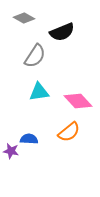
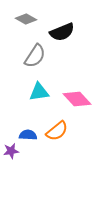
gray diamond: moved 2 px right, 1 px down
pink diamond: moved 1 px left, 2 px up
orange semicircle: moved 12 px left, 1 px up
blue semicircle: moved 1 px left, 4 px up
purple star: rotated 21 degrees counterclockwise
